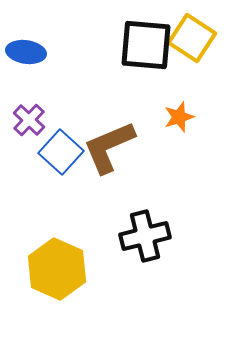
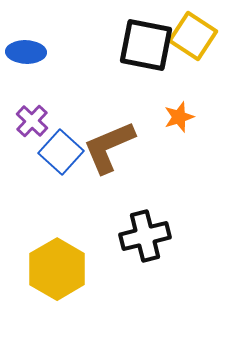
yellow square: moved 1 px right, 2 px up
black square: rotated 6 degrees clockwise
blue ellipse: rotated 6 degrees counterclockwise
purple cross: moved 3 px right, 1 px down
yellow hexagon: rotated 6 degrees clockwise
